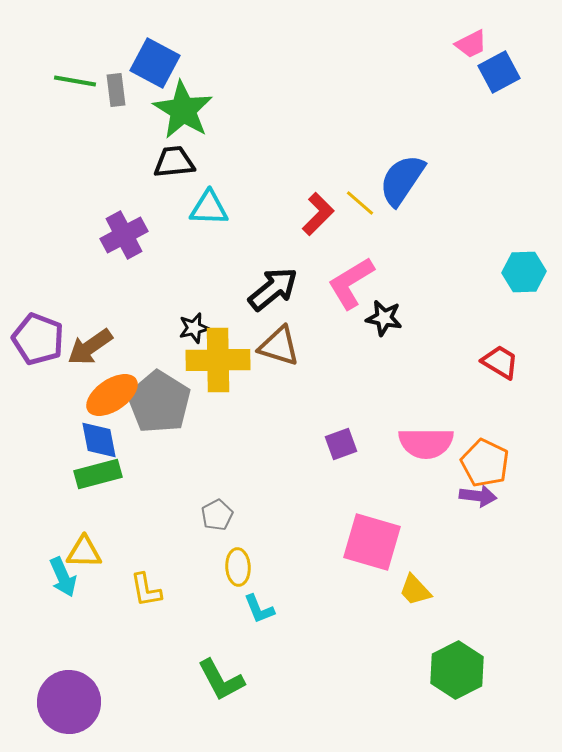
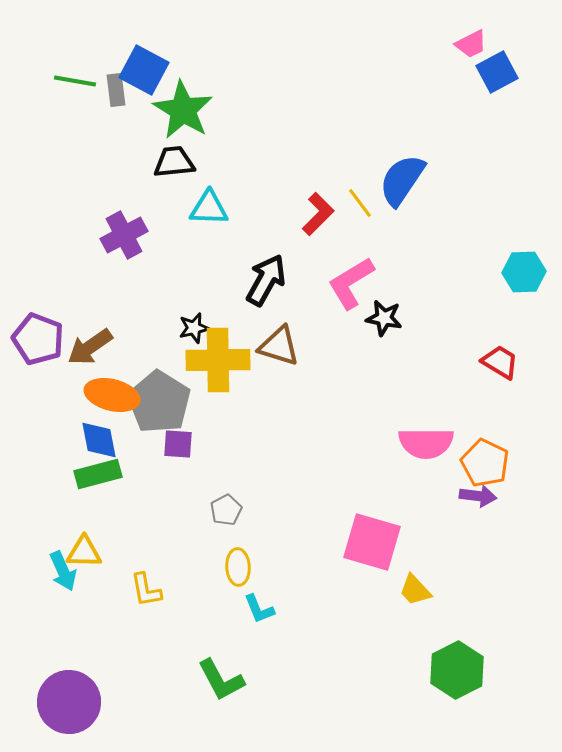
blue square at (155, 63): moved 11 px left, 7 px down
blue square at (499, 72): moved 2 px left
yellow line at (360, 203): rotated 12 degrees clockwise
black arrow at (273, 289): moved 7 px left, 9 px up; rotated 22 degrees counterclockwise
orange ellipse at (112, 395): rotated 48 degrees clockwise
purple square at (341, 444): moved 163 px left; rotated 24 degrees clockwise
gray pentagon at (217, 515): moved 9 px right, 5 px up
cyan arrow at (63, 577): moved 6 px up
